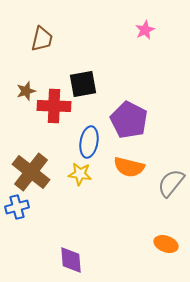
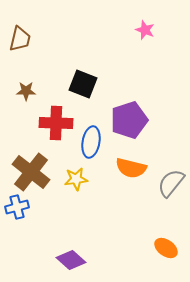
pink star: rotated 24 degrees counterclockwise
brown trapezoid: moved 22 px left
black square: rotated 32 degrees clockwise
brown star: rotated 18 degrees clockwise
red cross: moved 2 px right, 17 px down
purple pentagon: rotated 27 degrees clockwise
blue ellipse: moved 2 px right
orange semicircle: moved 2 px right, 1 px down
yellow star: moved 4 px left, 5 px down; rotated 15 degrees counterclockwise
orange ellipse: moved 4 px down; rotated 15 degrees clockwise
purple diamond: rotated 44 degrees counterclockwise
